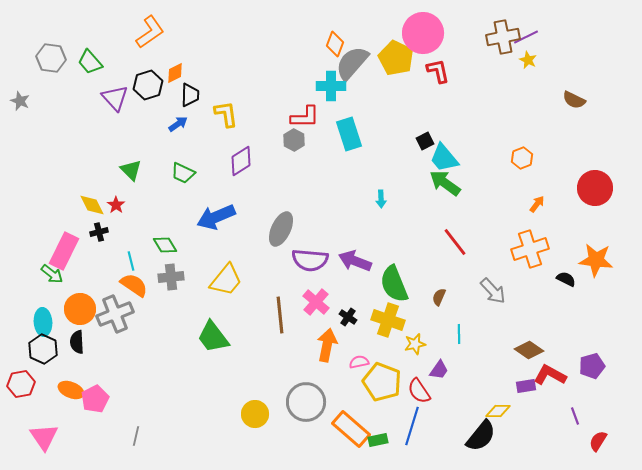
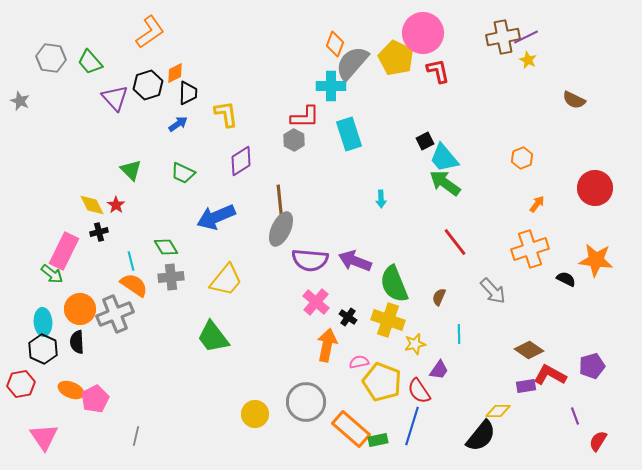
black trapezoid at (190, 95): moved 2 px left, 2 px up
green diamond at (165, 245): moved 1 px right, 2 px down
brown line at (280, 315): moved 112 px up
